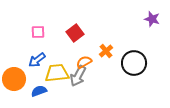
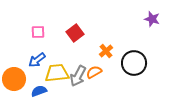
orange semicircle: moved 10 px right, 10 px down
